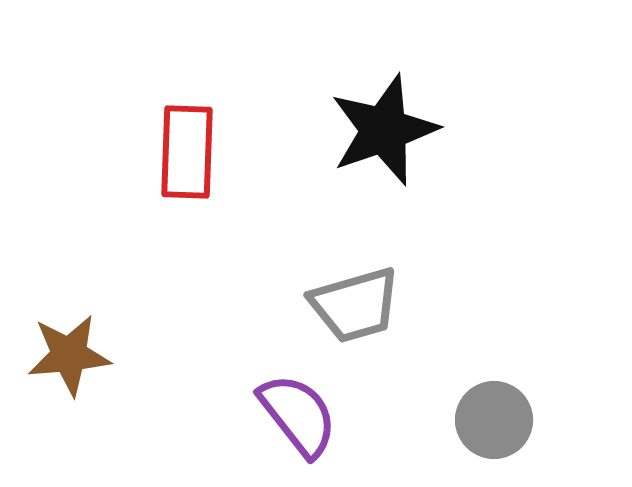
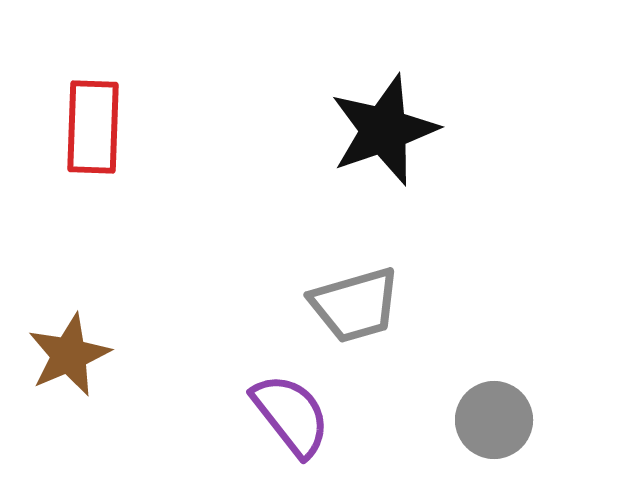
red rectangle: moved 94 px left, 25 px up
brown star: rotated 18 degrees counterclockwise
purple semicircle: moved 7 px left
